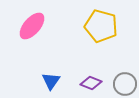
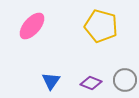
gray circle: moved 4 px up
